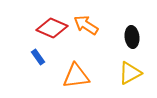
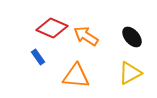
orange arrow: moved 11 px down
black ellipse: rotated 35 degrees counterclockwise
orange triangle: rotated 12 degrees clockwise
